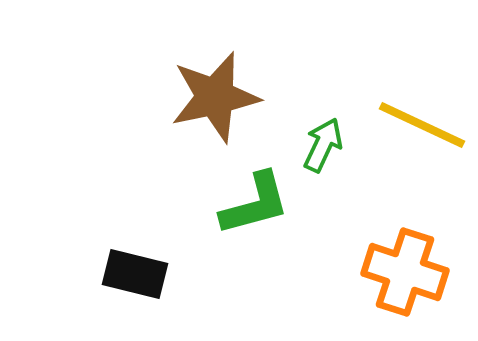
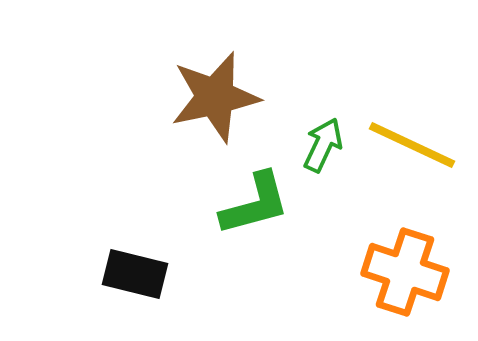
yellow line: moved 10 px left, 20 px down
